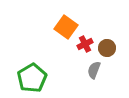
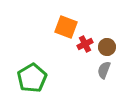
orange square: rotated 15 degrees counterclockwise
brown circle: moved 1 px up
gray semicircle: moved 10 px right
